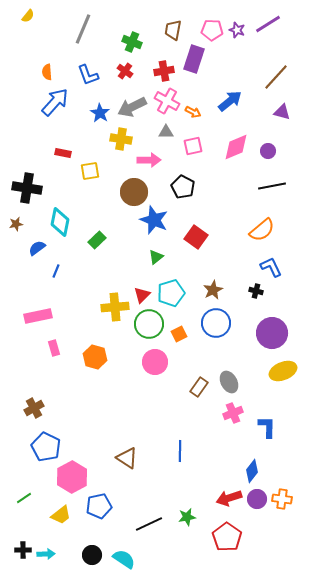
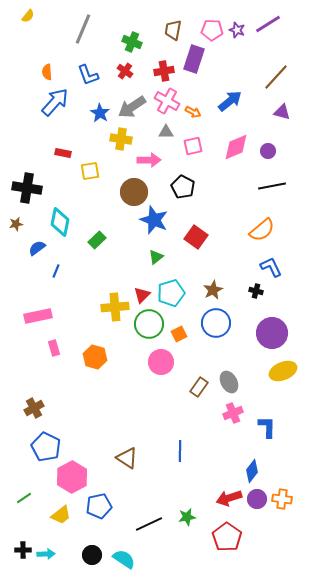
gray arrow at (132, 107): rotated 8 degrees counterclockwise
pink circle at (155, 362): moved 6 px right
